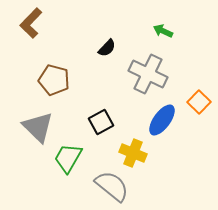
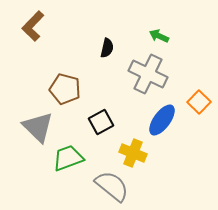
brown L-shape: moved 2 px right, 3 px down
green arrow: moved 4 px left, 5 px down
black semicircle: rotated 30 degrees counterclockwise
brown pentagon: moved 11 px right, 9 px down
green trapezoid: rotated 40 degrees clockwise
